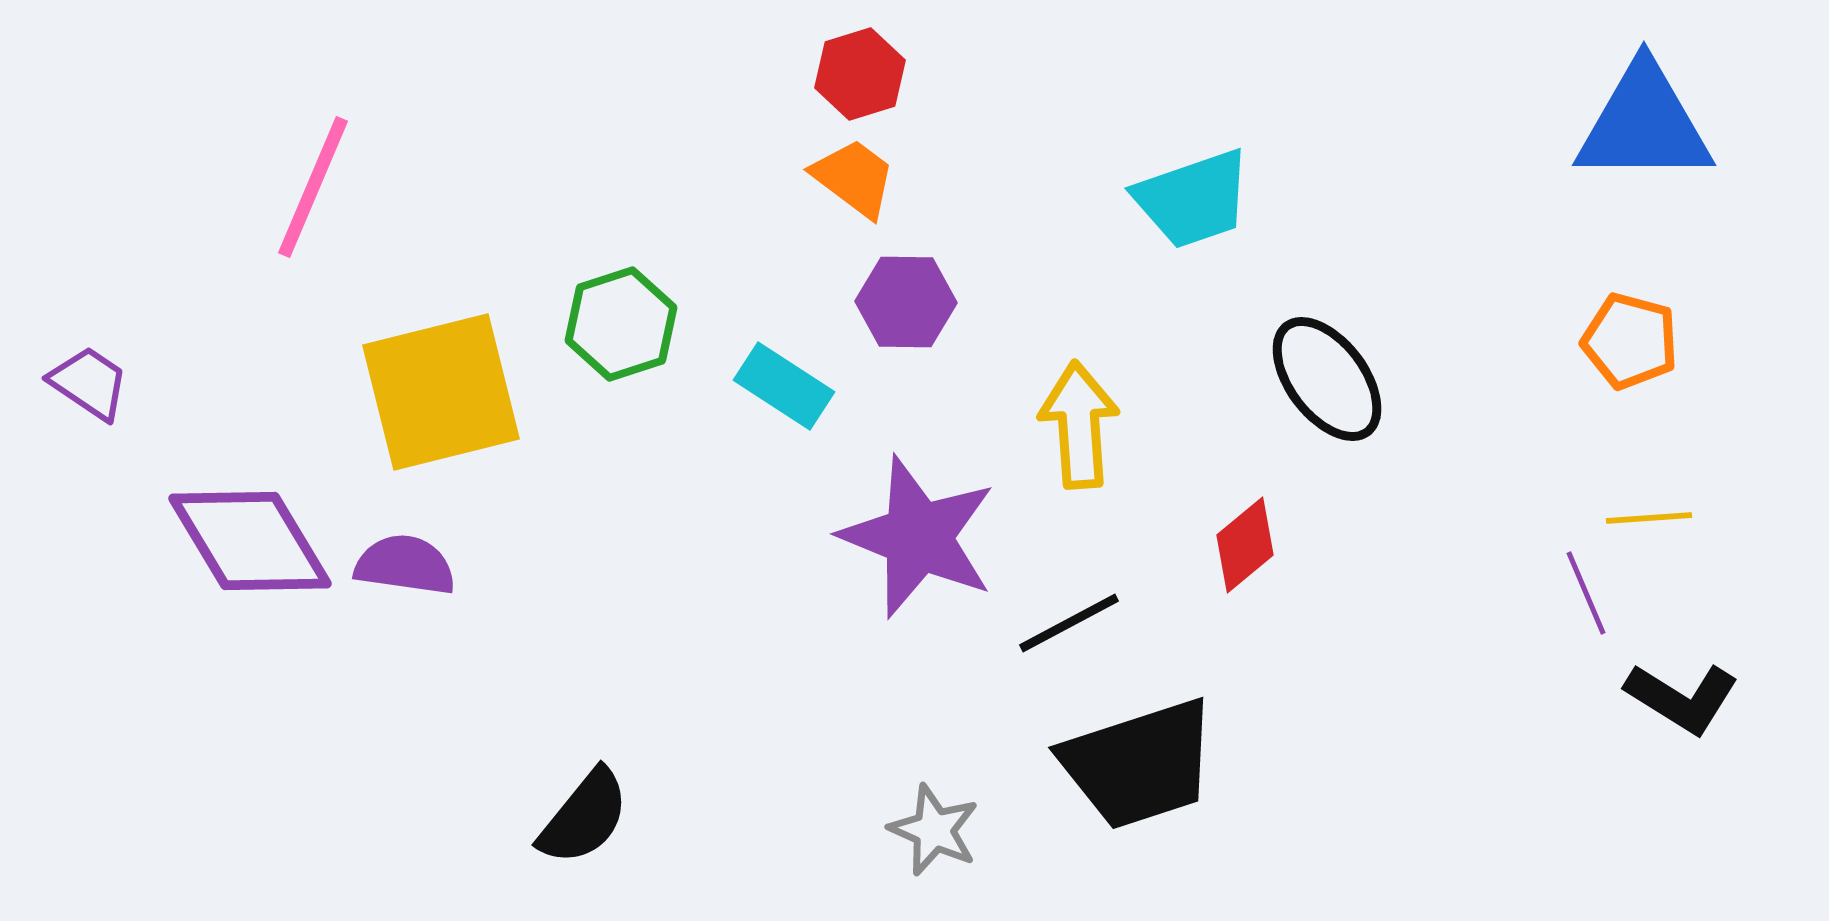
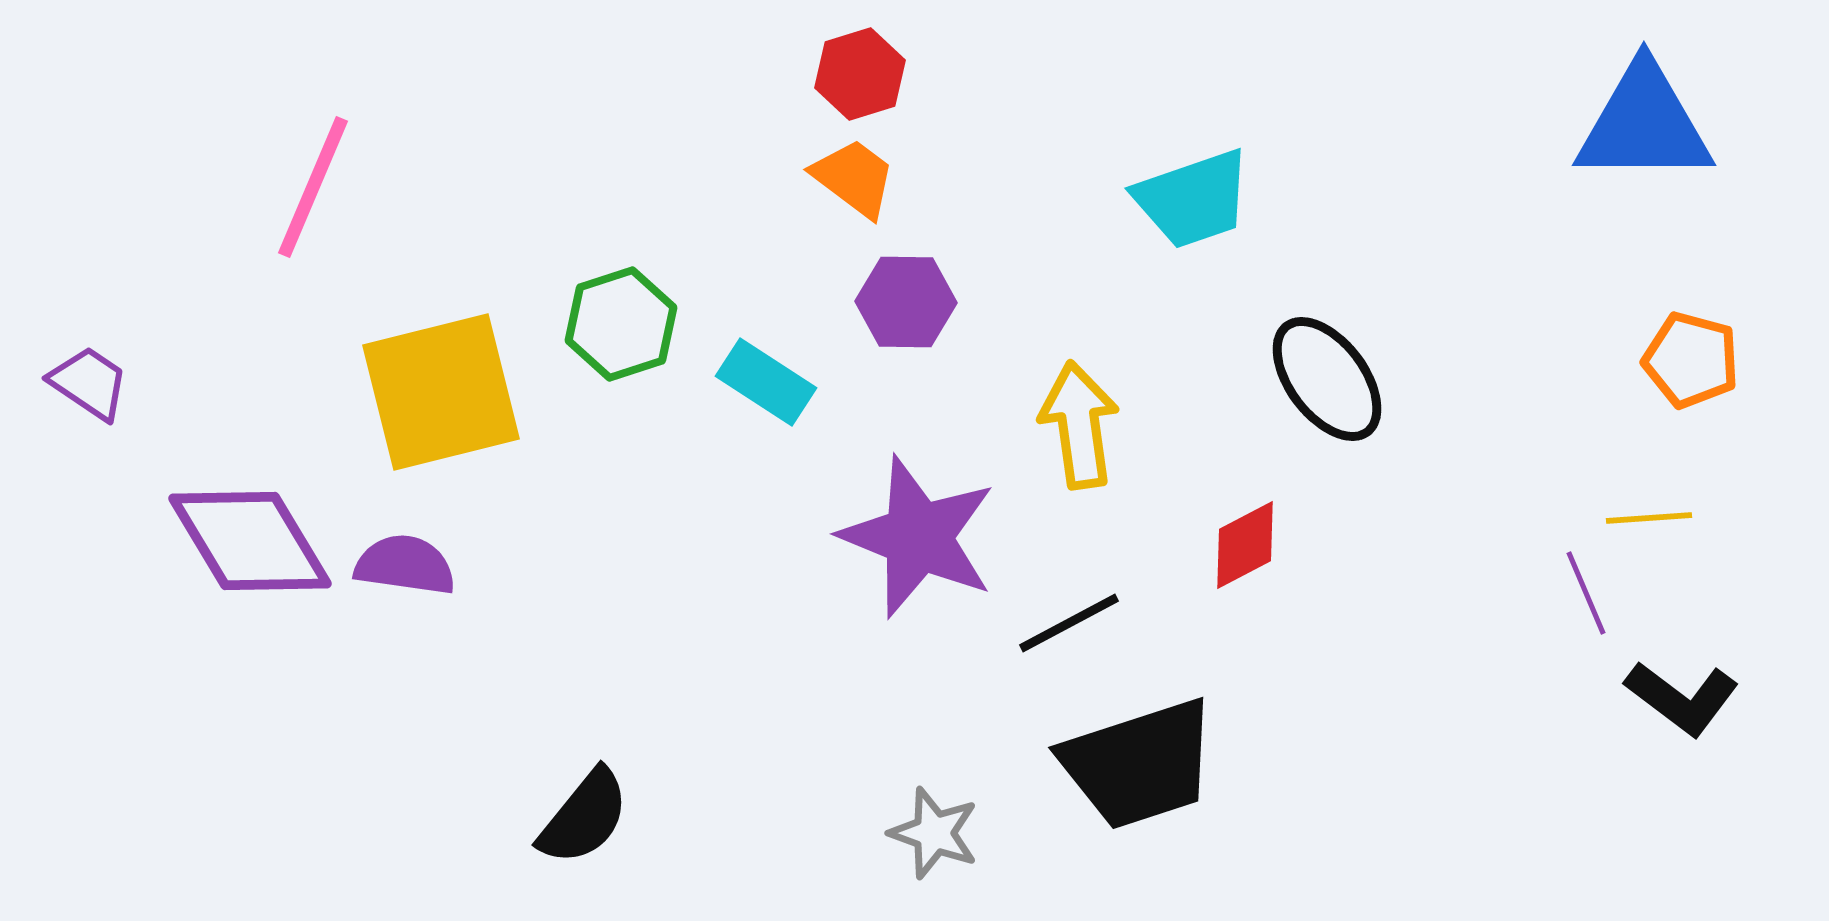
orange pentagon: moved 61 px right, 19 px down
cyan rectangle: moved 18 px left, 4 px up
yellow arrow: rotated 4 degrees counterclockwise
red diamond: rotated 12 degrees clockwise
black L-shape: rotated 5 degrees clockwise
gray star: moved 3 px down; rotated 4 degrees counterclockwise
